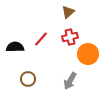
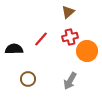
black semicircle: moved 1 px left, 2 px down
orange circle: moved 1 px left, 3 px up
